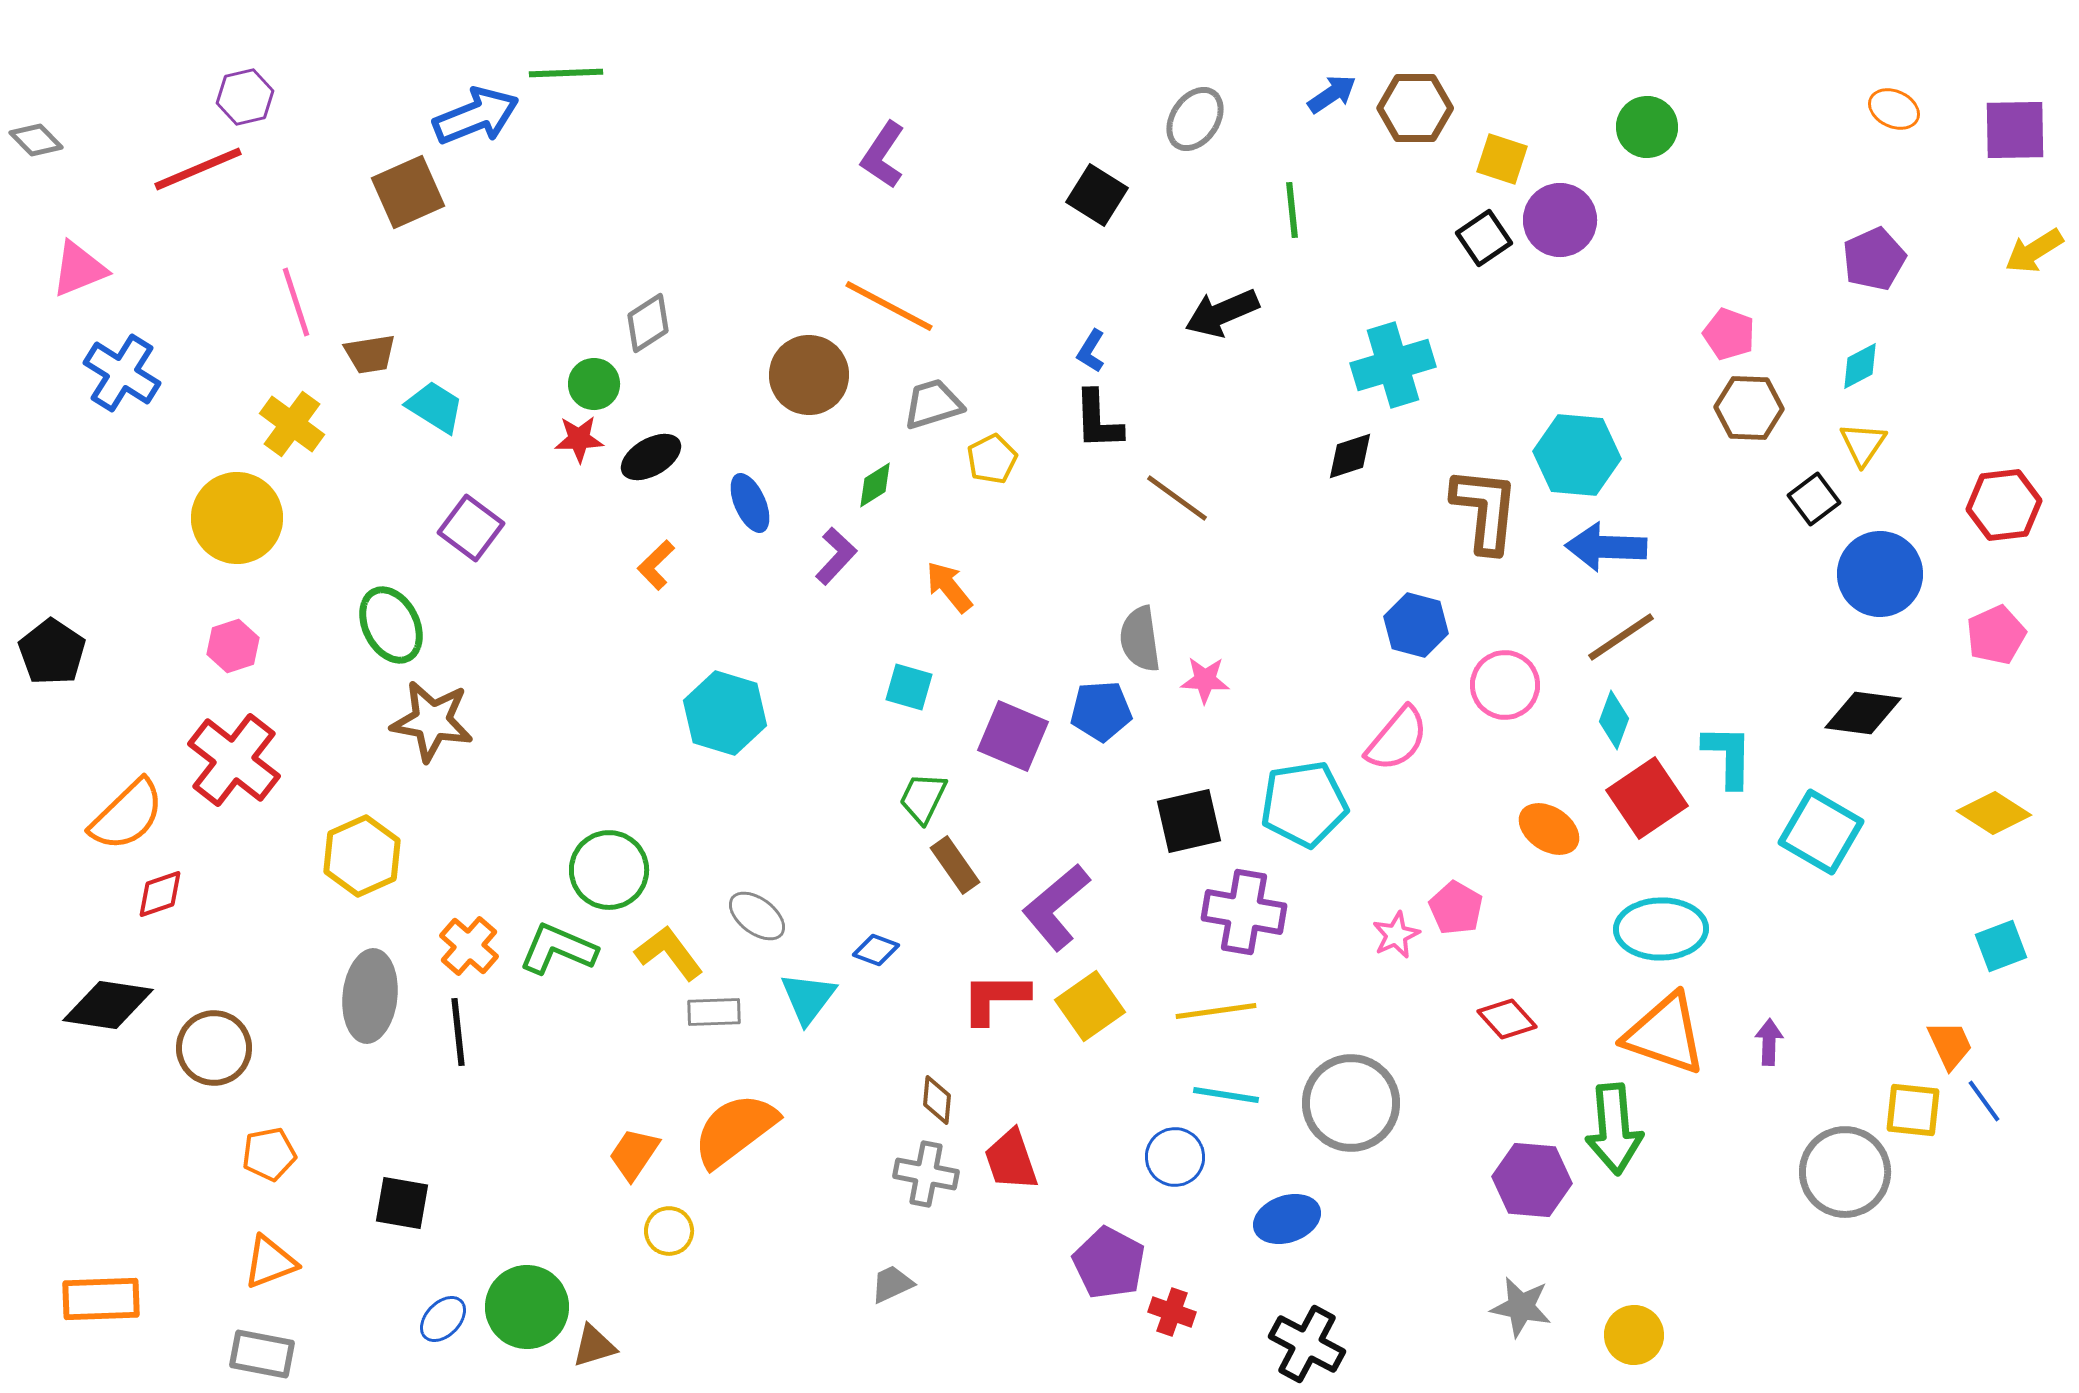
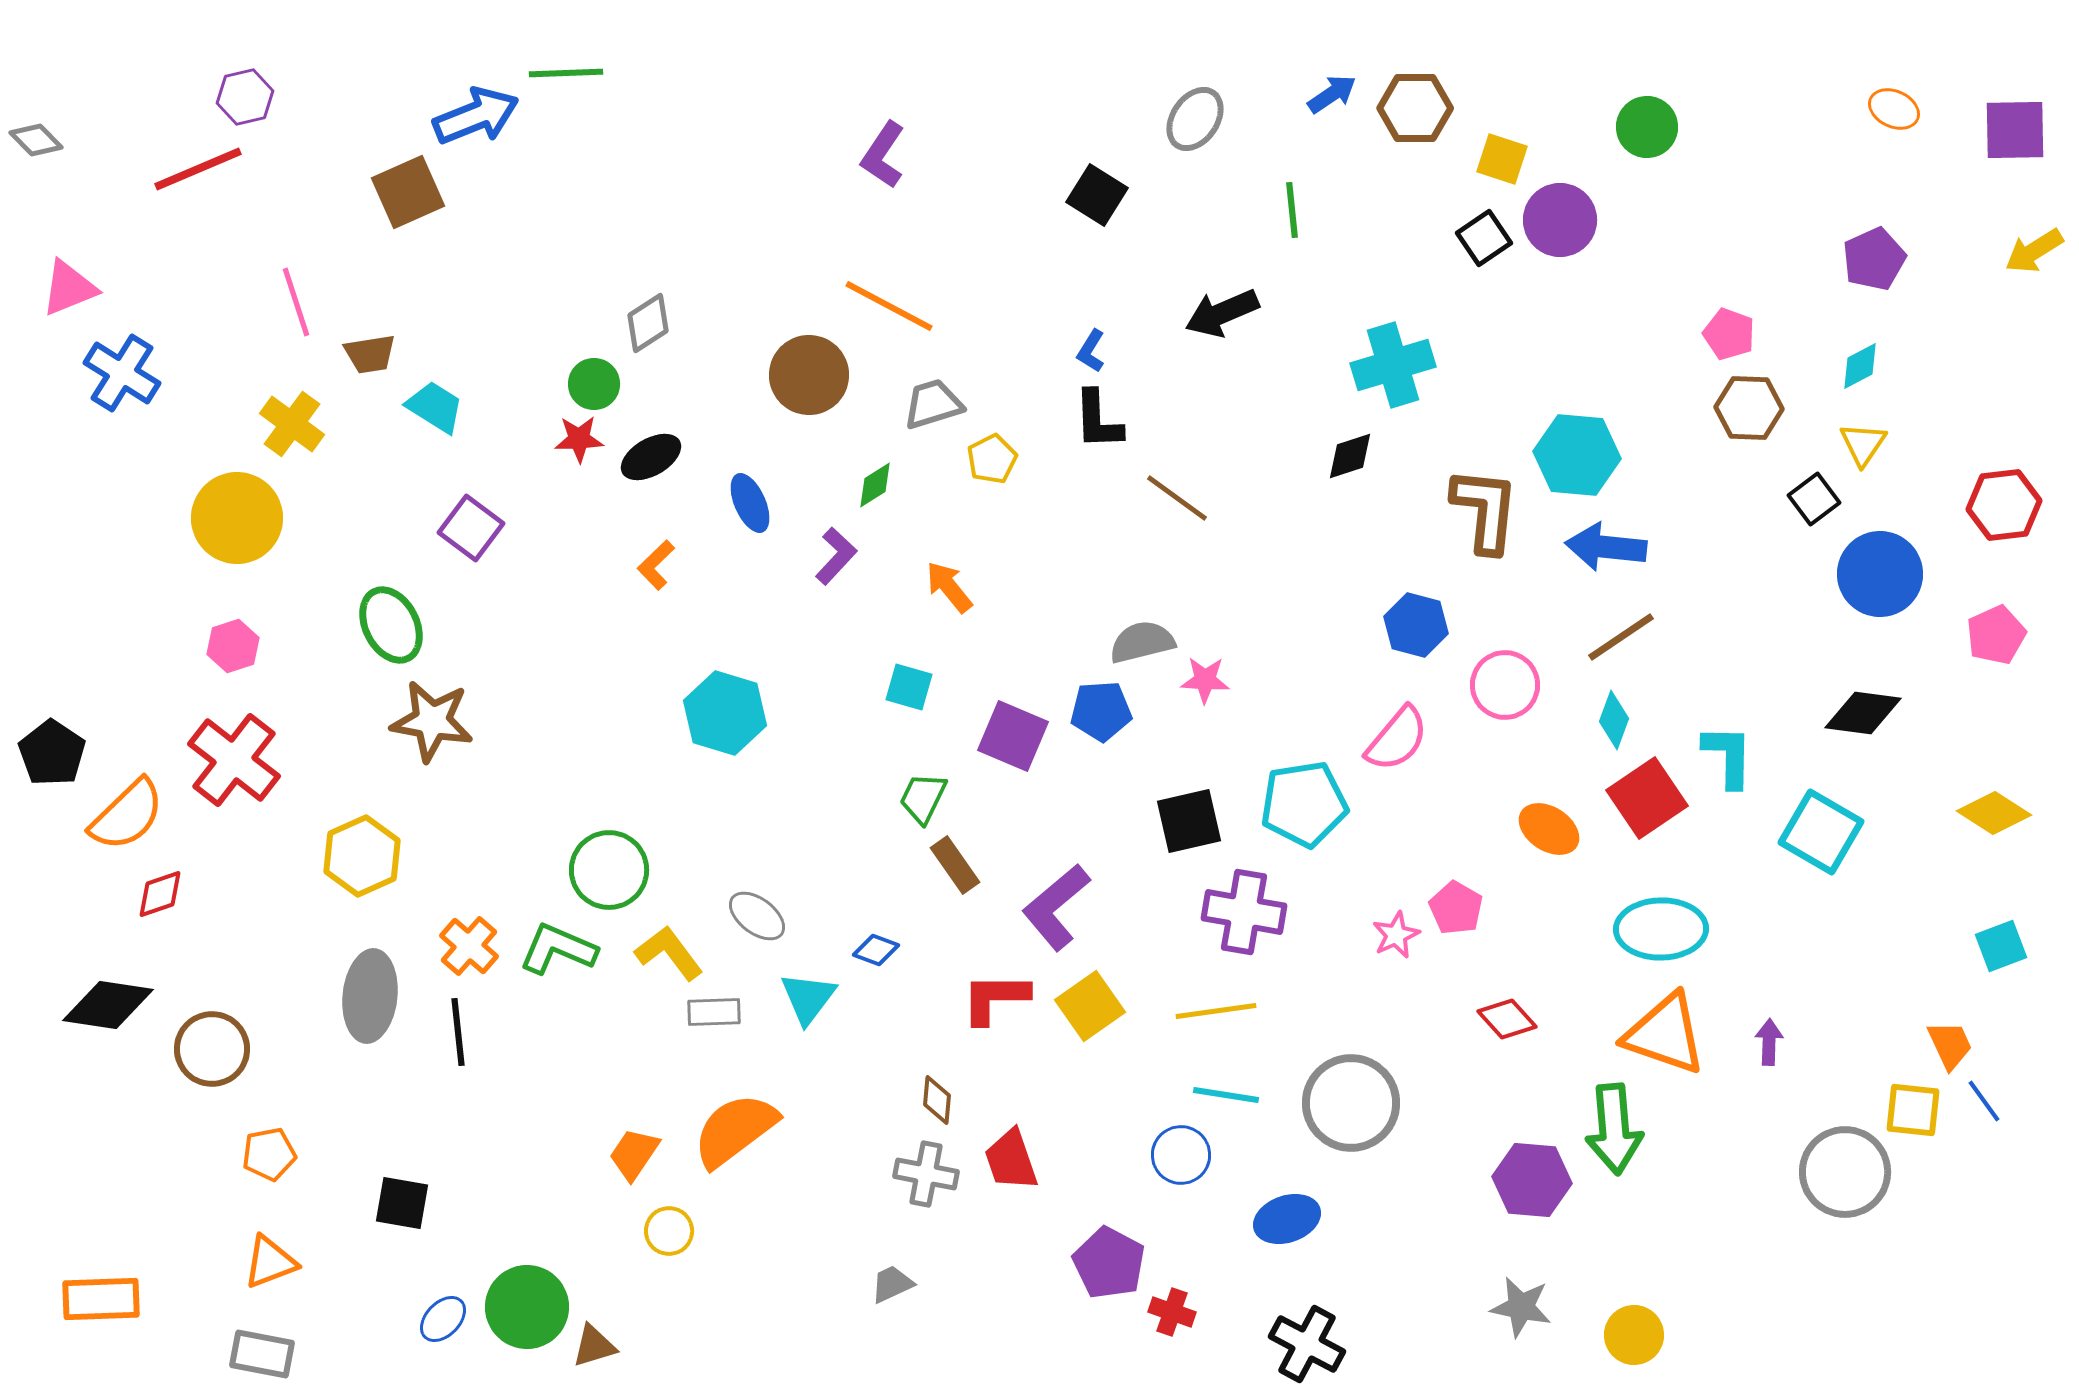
pink triangle at (79, 269): moved 10 px left, 19 px down
blue arrow at (1606, 547): rotated 4 degrees clockwise
gray semicircle at (1140, 639): moved 2 px right, 3 px down; rotated 84 degrees clockwise
black pentagon at (52, 652): moved 101 px down
brown circle at (214, 1048): moved 2 px left, 1 px down
blue circle at (1175, 1157): moved 6 px right, 2 px up
